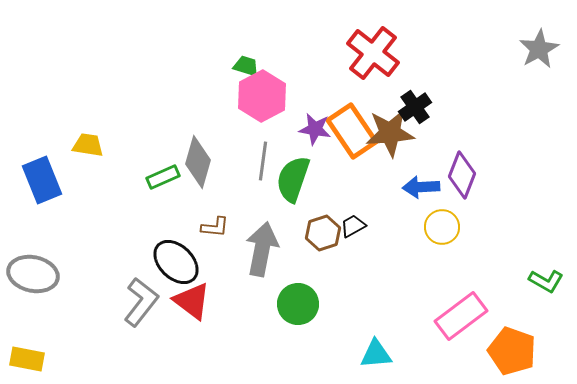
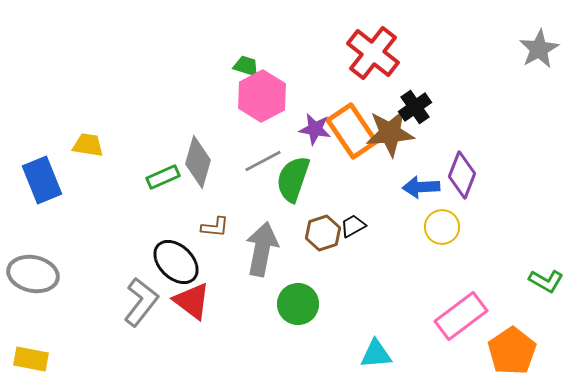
gray line: rotated 54 degrees clockwise
orange pentagon: rotated 18 degrees clockwise
yellow rectangle: moved 4 px right
